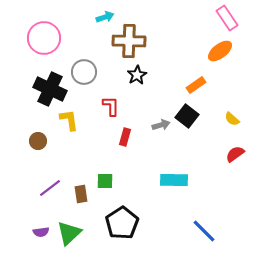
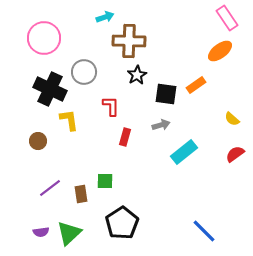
black square: moved 21 px left, 22 px up; rotated 30 degrees counterclockwise
cyan rectangle: moved 10 px right, 28 px up; rotated 40 degrees counterclockwise
